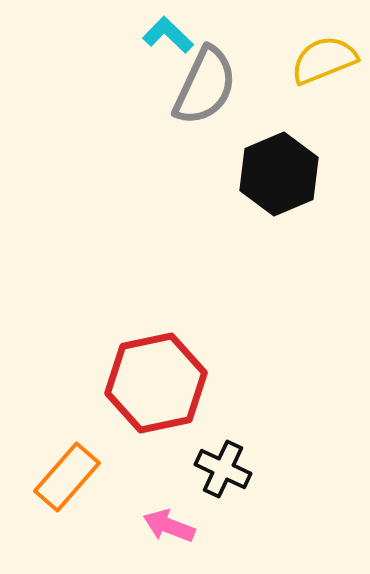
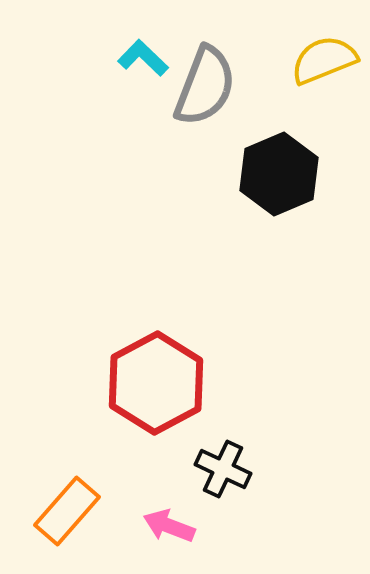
cyan L-shape: moved 25 px left, 23 px down
gray semicircle: rotated 4 degrees counterclockwise
red hexagon: rotated 16 degrees counterclockwise
orange rectangle: moved 34 px down
